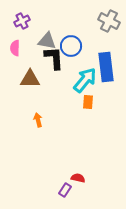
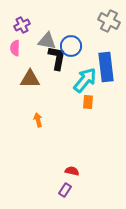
purple cross: moved 4 px down
black L-shape: moved 3 px right; rotated 15 degrees clockwise
red semicircle: moved 6 px left, 7 px up
